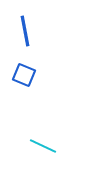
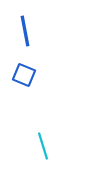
cyan line: rotated 48 degrees clockwise
